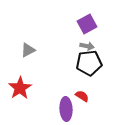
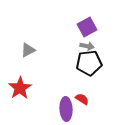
purple square: moved 3 px down
red semicircle: moved 3 px down
